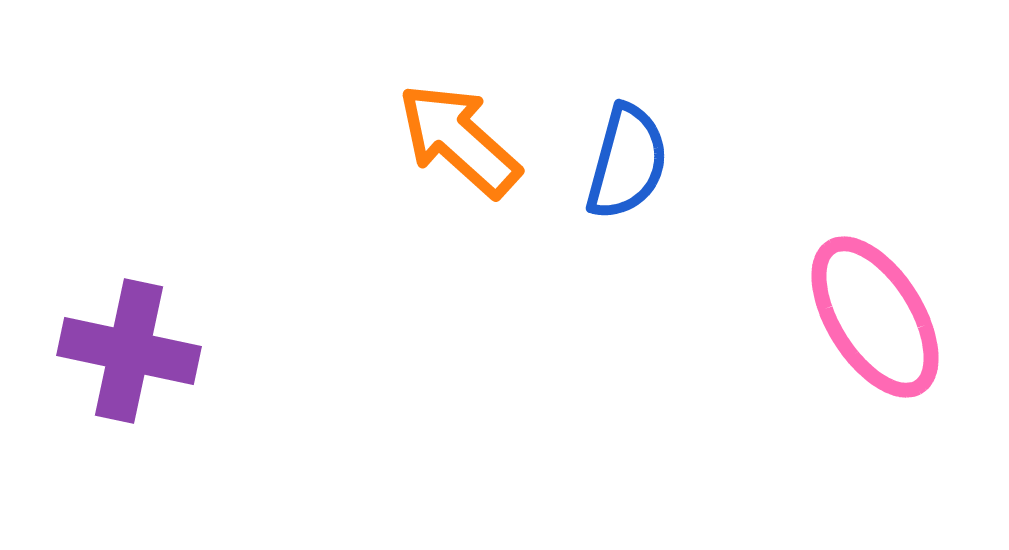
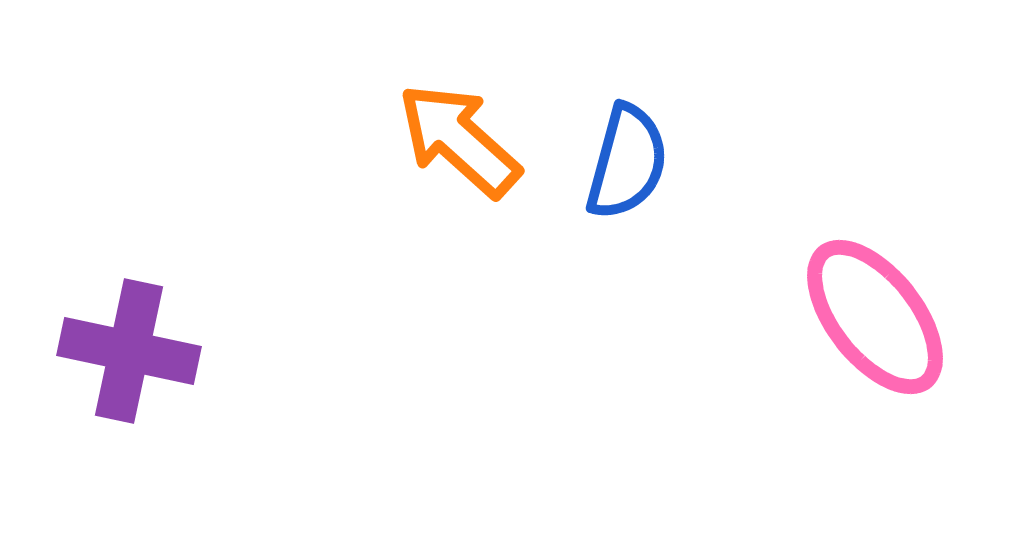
pink ellipse: rotated 6 degrees counterclockwise
